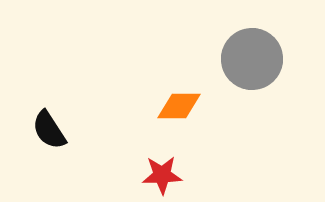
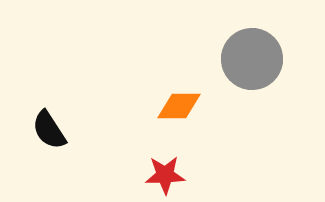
red star: moved 3 px right
